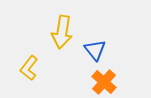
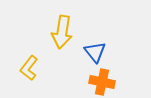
blue triangle: moved 2 px down
orange cross: moved 2 px left; rotated 30 degrees counterclockwise
